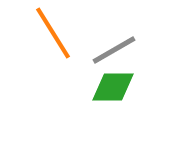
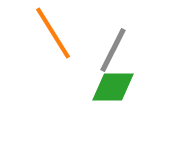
gray line: moved 1 px left; rotated 33 degrees counterclockwise
